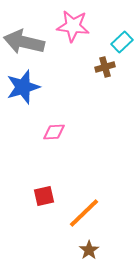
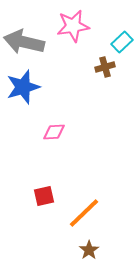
pink star: rotated 16 degrees counterclockwise
